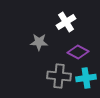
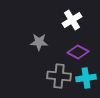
white cross: moved 6 px right, 2 px up
